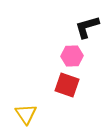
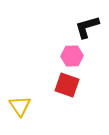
yellow triangle: moved 6 px left, 8 px up
